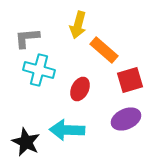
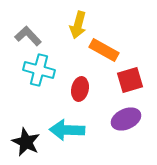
gray L-shape: moved 1 px right, 2 px up; rotated 52 degrees clockwise
orange rectangle: rotated 12 degrees counterclockwise
red ellipse: rotated 15 degrees counterclockwise
